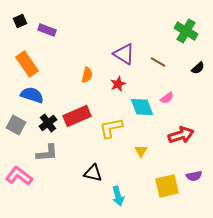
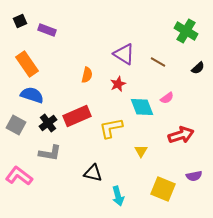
gray L-shape: moved 3 px right; rotated 15 degrees clockwise
yellow square: moved 4 px left, 3 px down; rotated 35 degrees clockwise
